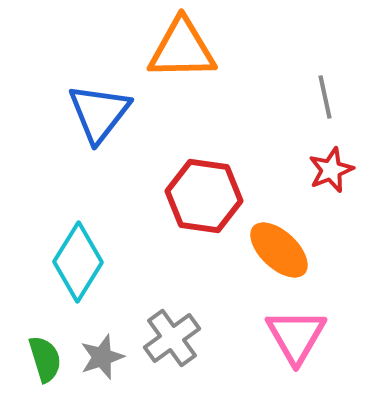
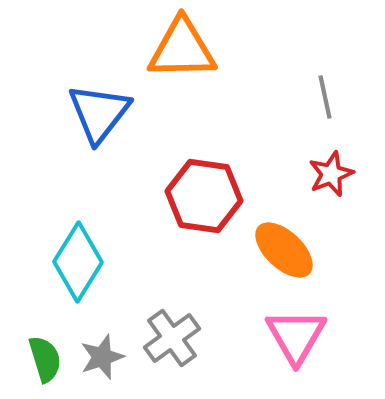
red star: moved 4 px down
orange ellipse: moved 5 px right
